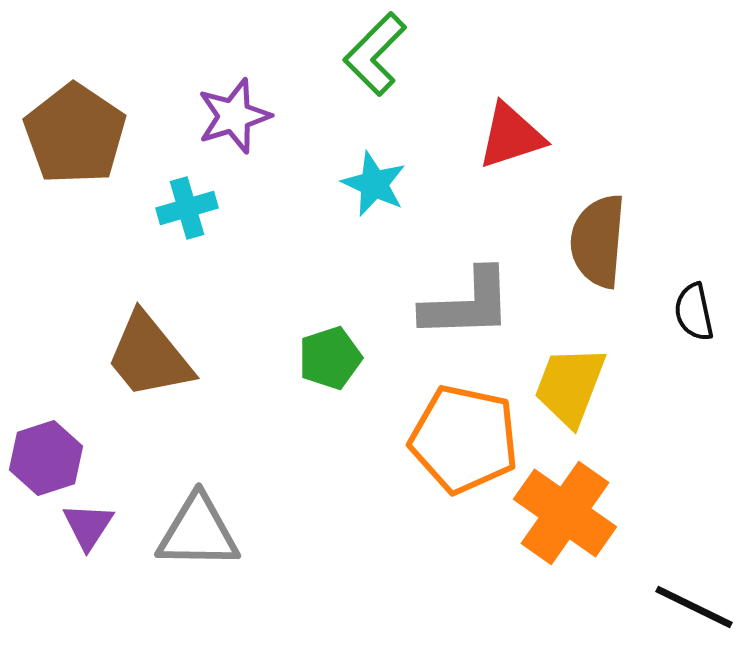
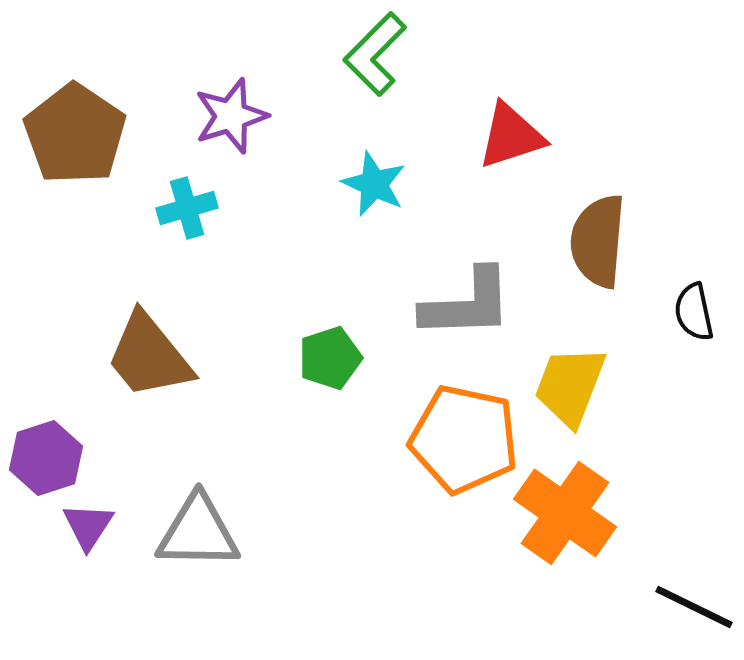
purple star: moved 3 px left
